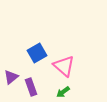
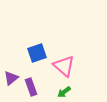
blue square: rotated 12 degrees clockwise
purple triangle: moved 1 px down
green arrow: moved 1 px right
